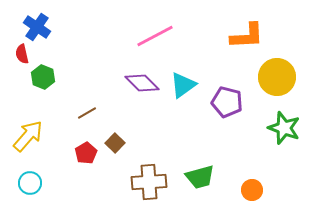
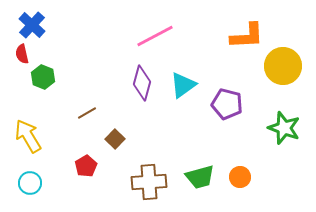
blue cross: moved 5 px left, 2 px up; rotated 8 degrees clockwise
yellow circle: moved 6 px right, 11 px up
purple diamond: rotated 60 degrees clockwise
purple pentagon: moved 2 px down
yellow arrow: rotated 72 degrees counterclockwise
brown square: moved 4 px up
red pentagon: moved 13 px down
orange circle: moved 12 px left, 13 px up
